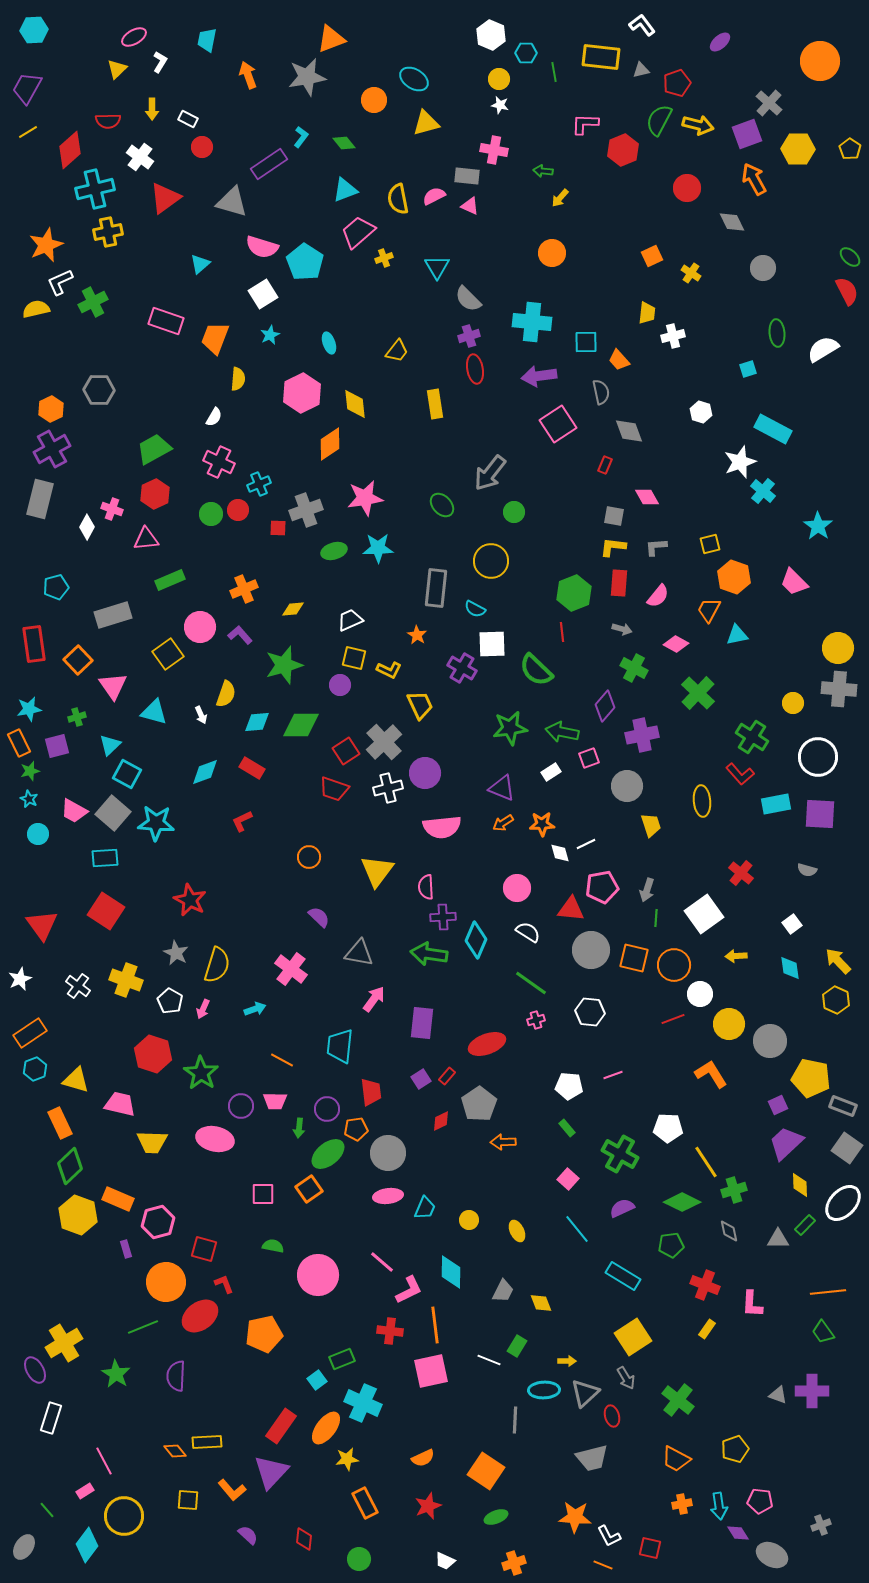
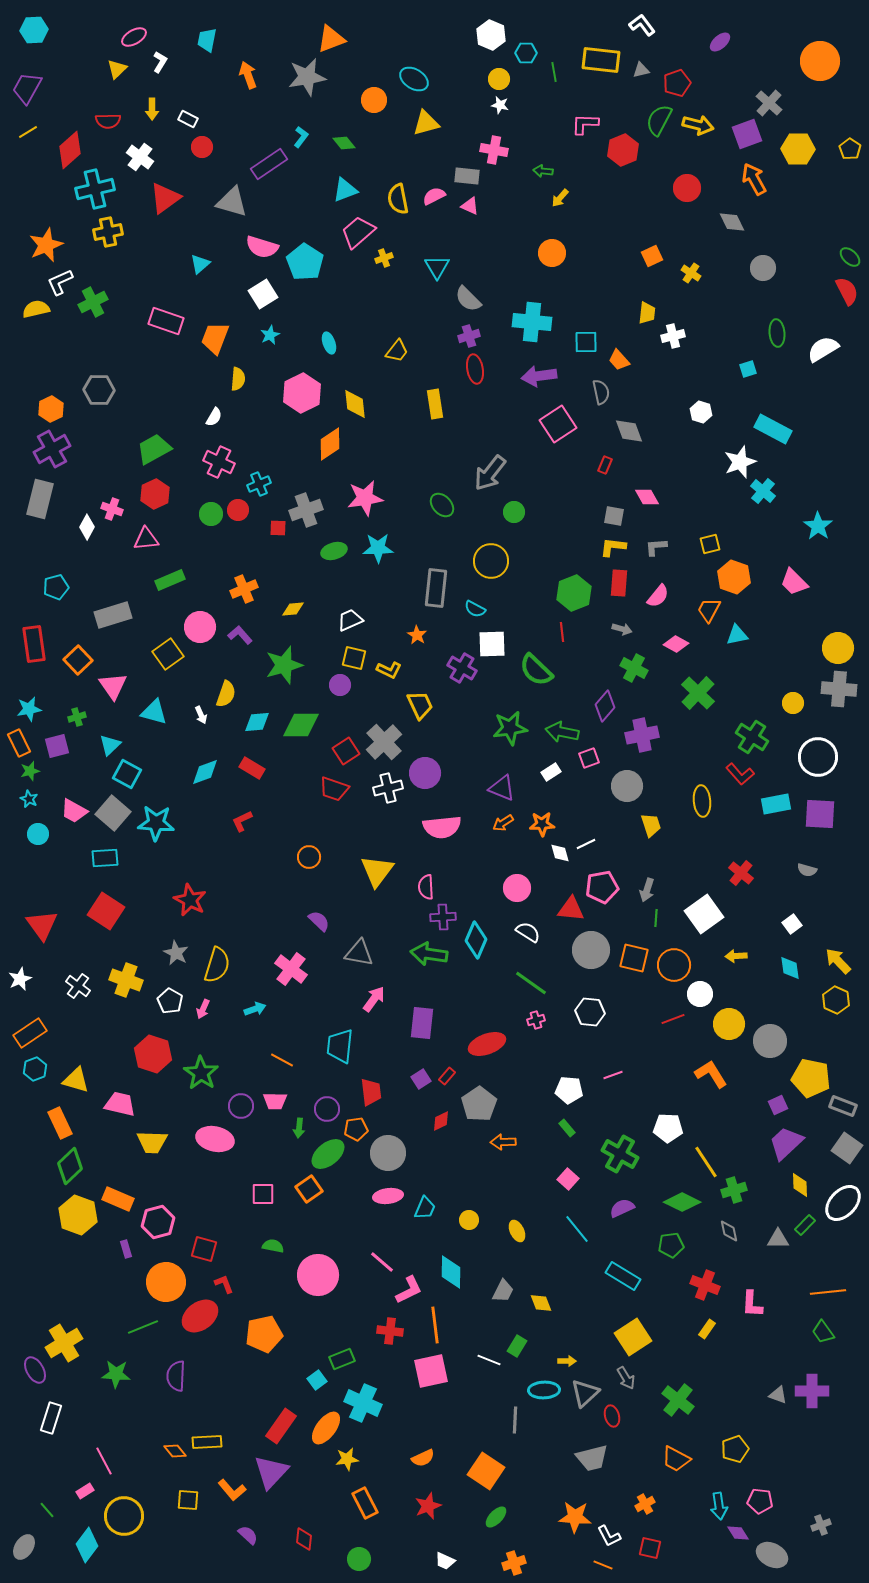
yellow rectangle at (601, 57): moved 3 px down
purple semicircle at (319, 917): moved 4 px down
white pentagon at (569, 1086): moved 4 px down
green star at (116, 1374): rotated 28 degrees counterclockwise
orange cross at (682, 1504): moved 37 px left; rotated 18 degrees counterclockwise
green ellipse at (496, 1517): rotated 25 degrees counterclockwise
